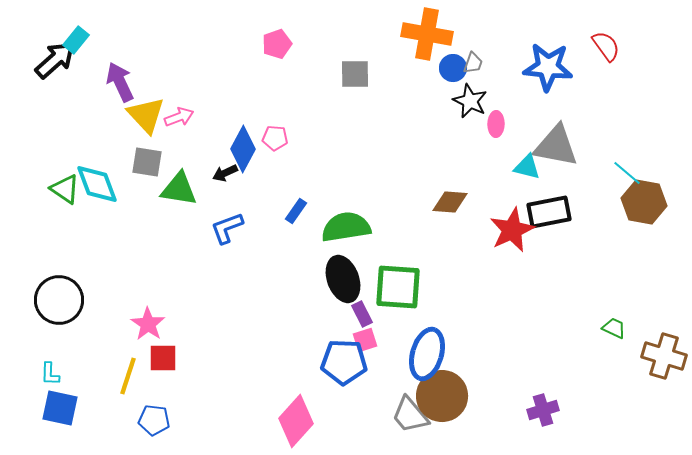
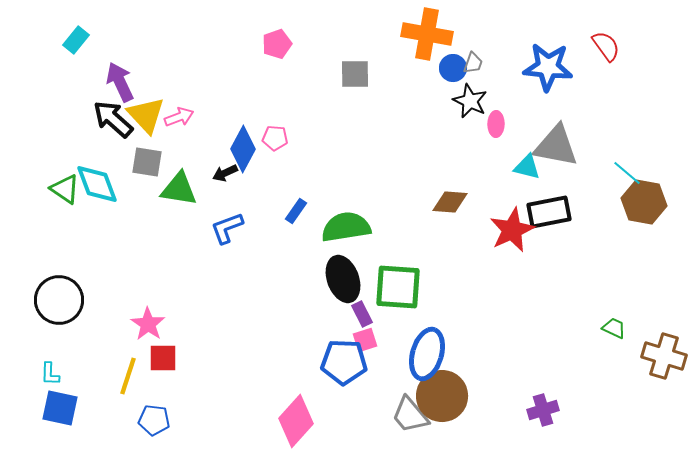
black arrow at (55, 60): moved 58 px right, 59 px down; rotated 96 degrees counterclockwise
